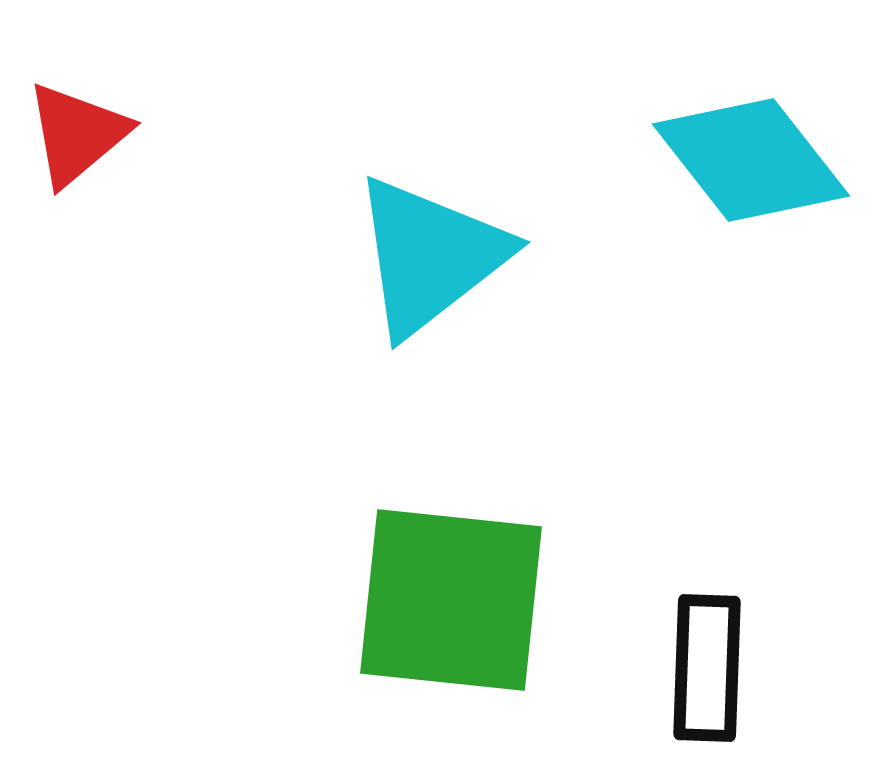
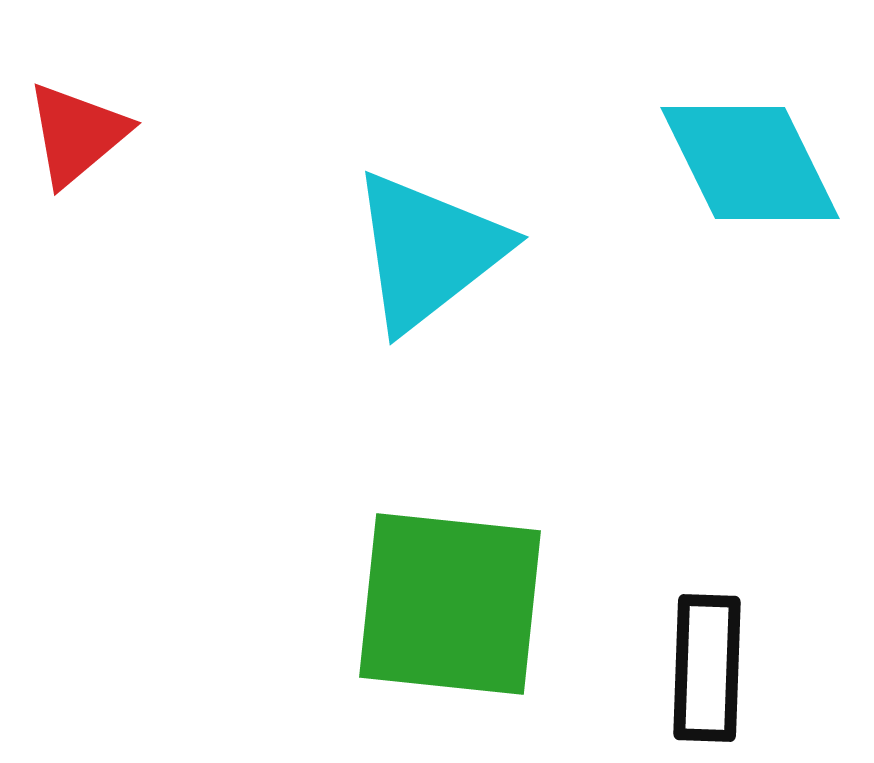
cyan diamond: moved 1 px left, 3 px down; rotated 12 degrees clockwise
cyan triangle: moved 2 px left, 5 px up
green square: moved 1 px left, 4 px down
